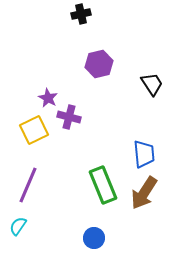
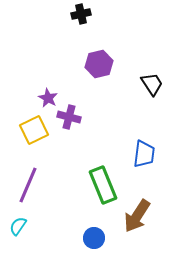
blue trapezoid: rotated 12 degrees clockwise
brown arrow: moved 7 px left, 23 px down
